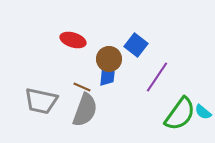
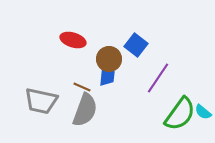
purple line: moved 1 px right, 1 px down
